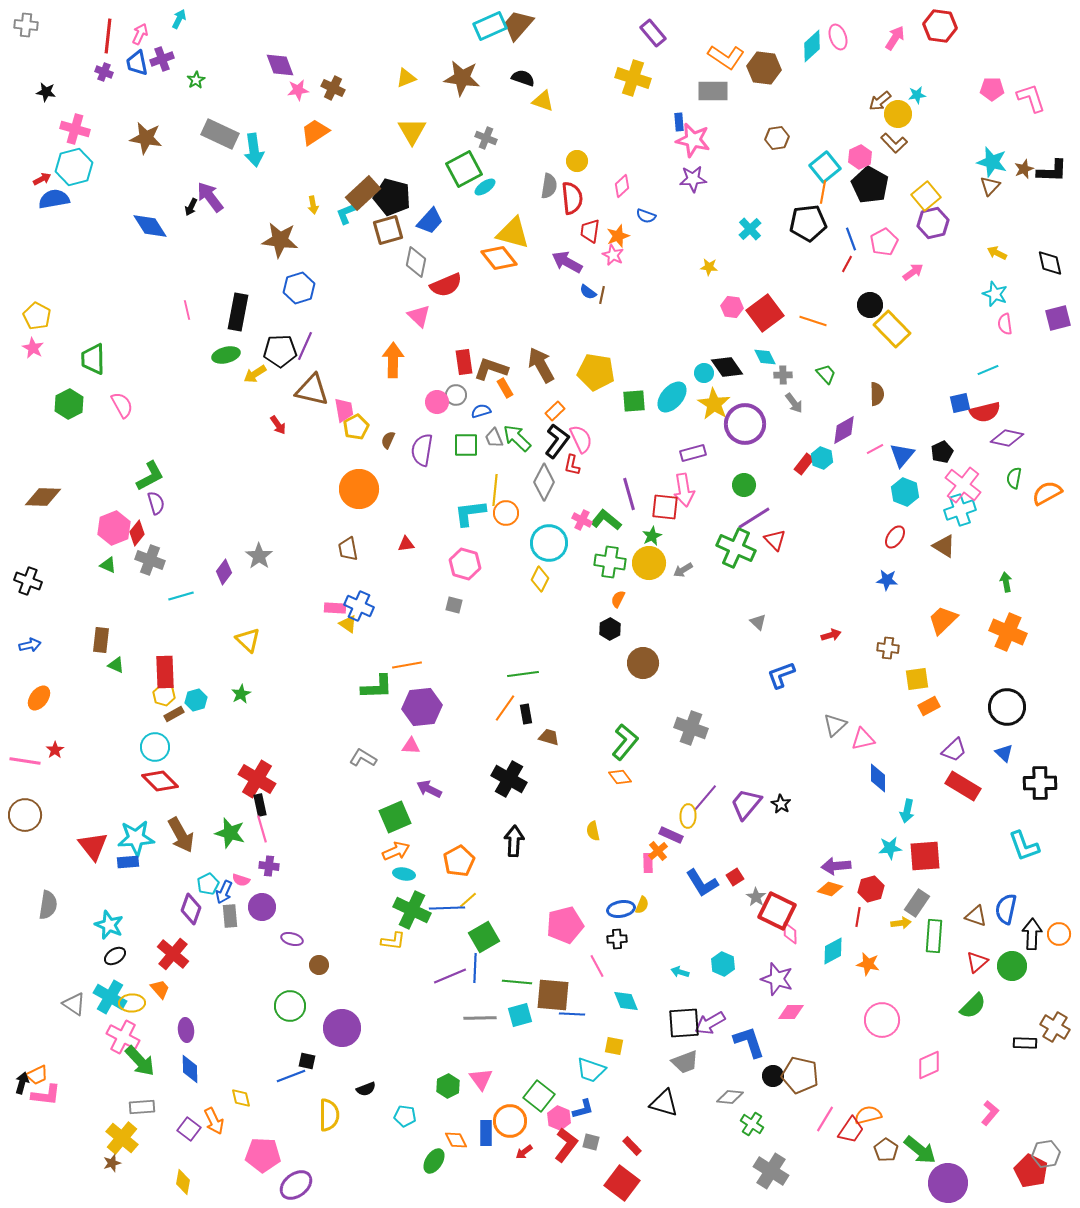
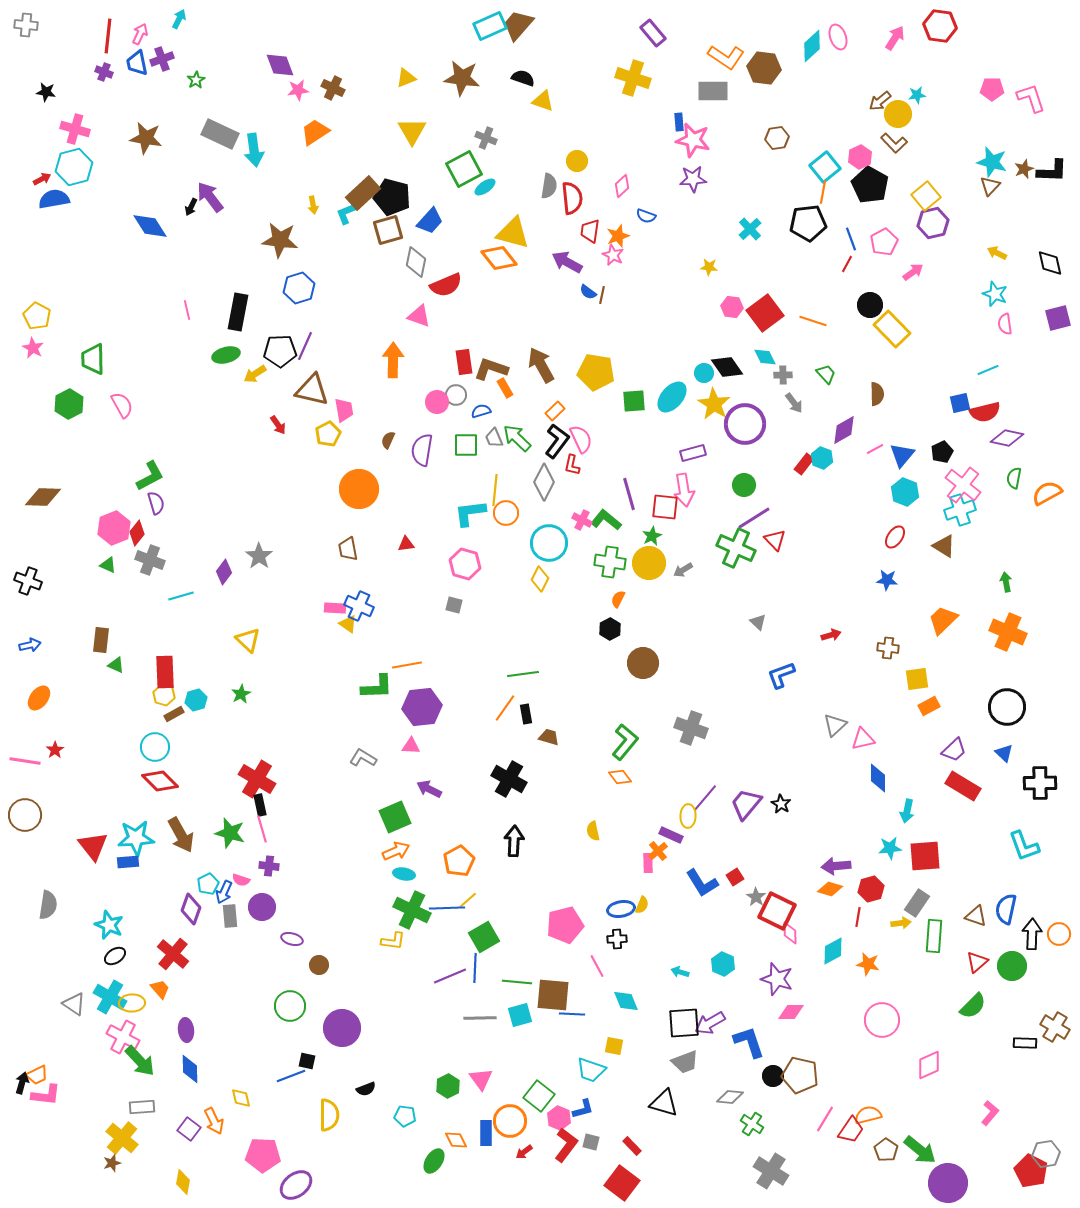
pink triangle at (419, 316): rotated 25 degrees counterclockwise
yellow pentagon at (356, 427): moved 28 px left, 7 px down
